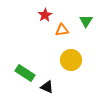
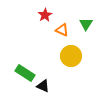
green triangle: moved 3 px down
orange triangle: rotated 32 degrees clockwise
yellow circle: moved 4 px up
black triangle: moved 4 px left, 1 px up
